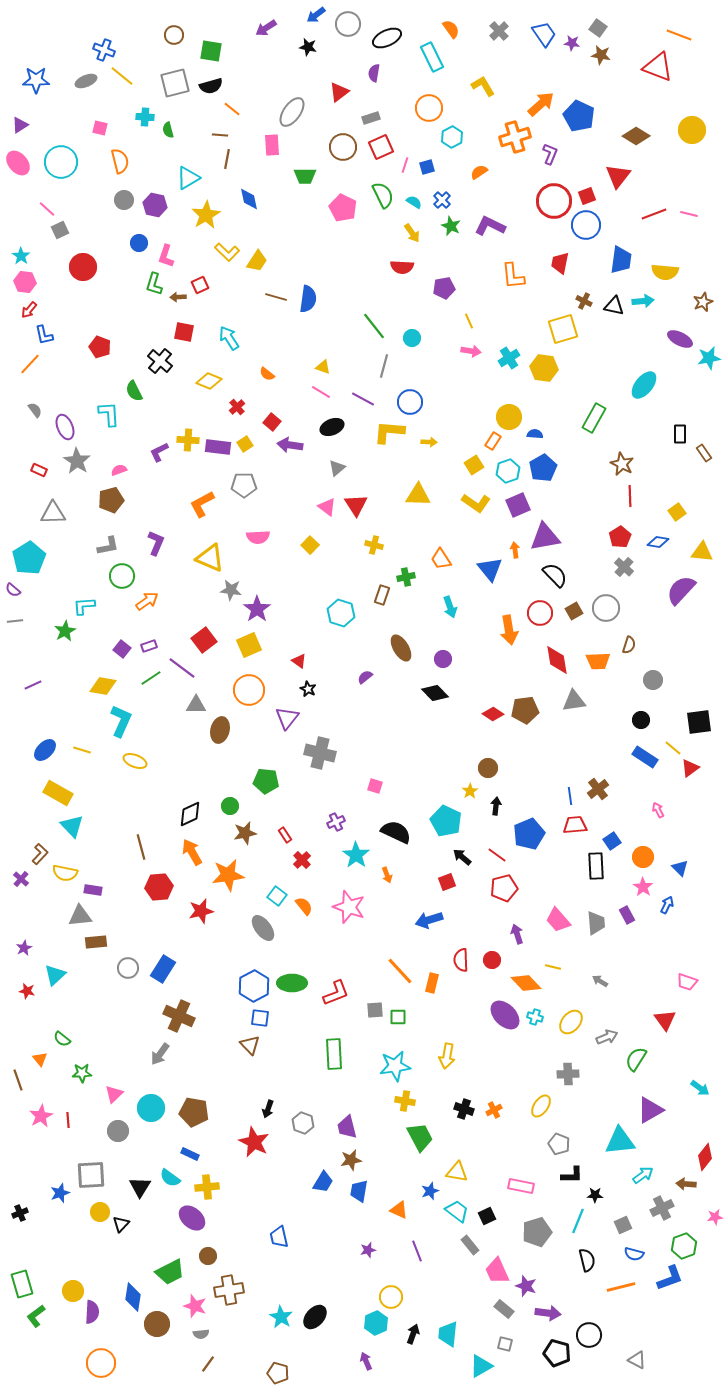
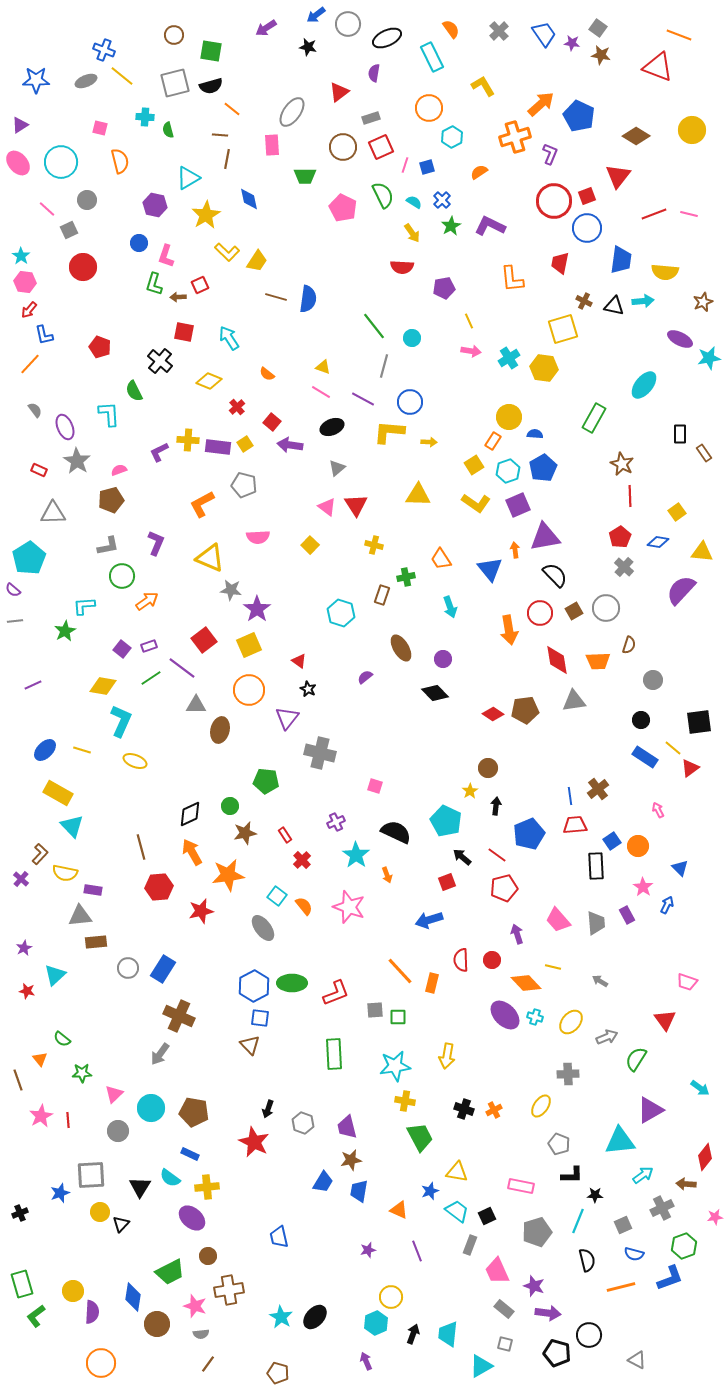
gray circle at (124, 200): moved 37 px left
blue circle at (586, 225): moved 1 px right, 3 px down
green star at (451, 226): rotated 18 degrees clockwise
gray square at (60, 230): moved 9 px right
orange L-shape at (513, 276): moved 1 px left, 3 px down
gray pentagon at (244, 485): rotated 15 degrees clockwise
orange circle at (643, 857): moved 5 px left, 11 px up
gray rectangle at (470, 1245): rotated 60 degrees clockwise
purple star at (526, 1286): moved 8 px right
